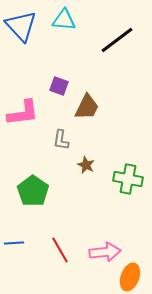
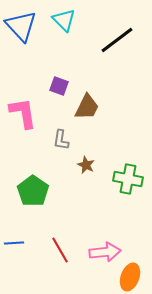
cyan triangle: rotated 40 degrees clockwise
pink L-shape: rotated 92 degrees counterclockwise
